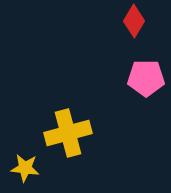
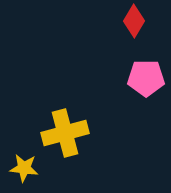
yellow cross: moved 3 px left
yellow star: moved 1 px left
